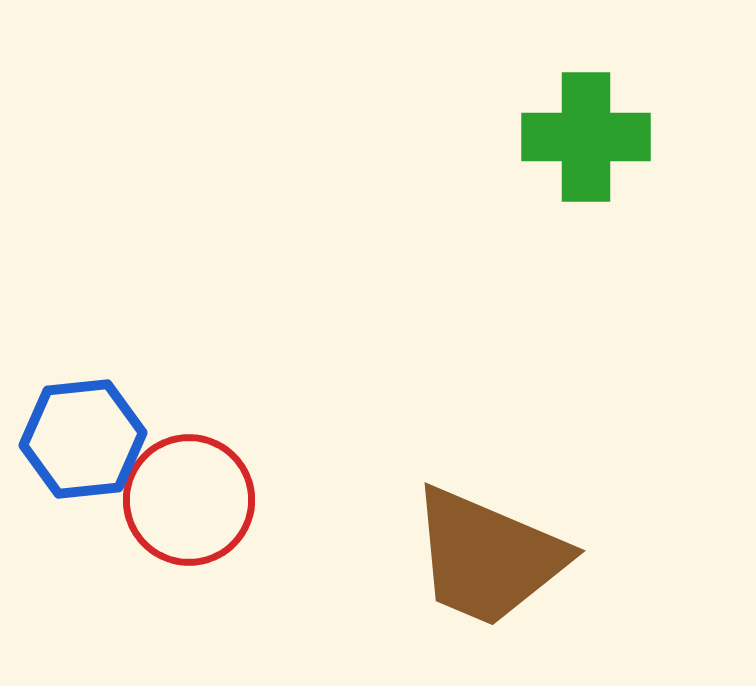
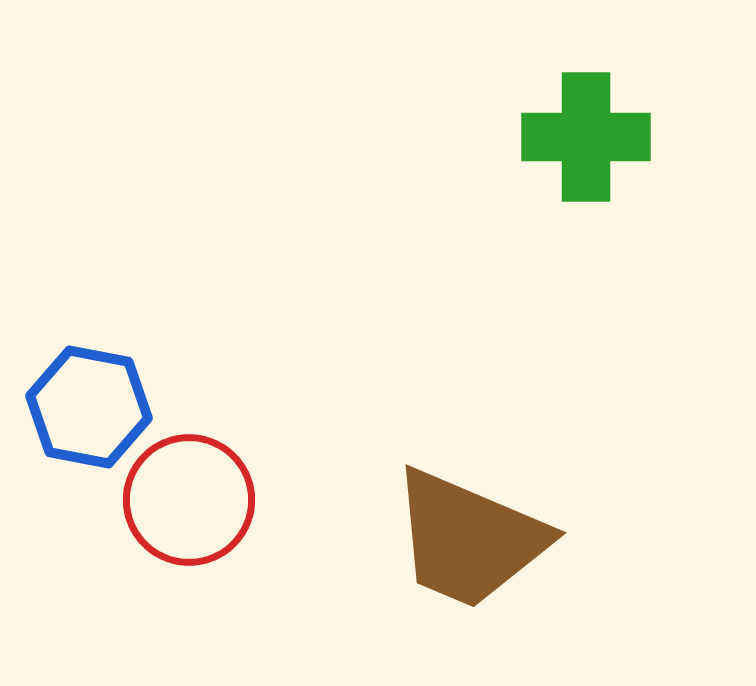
blue hexagon: moved 6 px right, 32 px up; rotated 17 degrees clockwise
brown trapezoid: moved 19 px left, 18 px up
